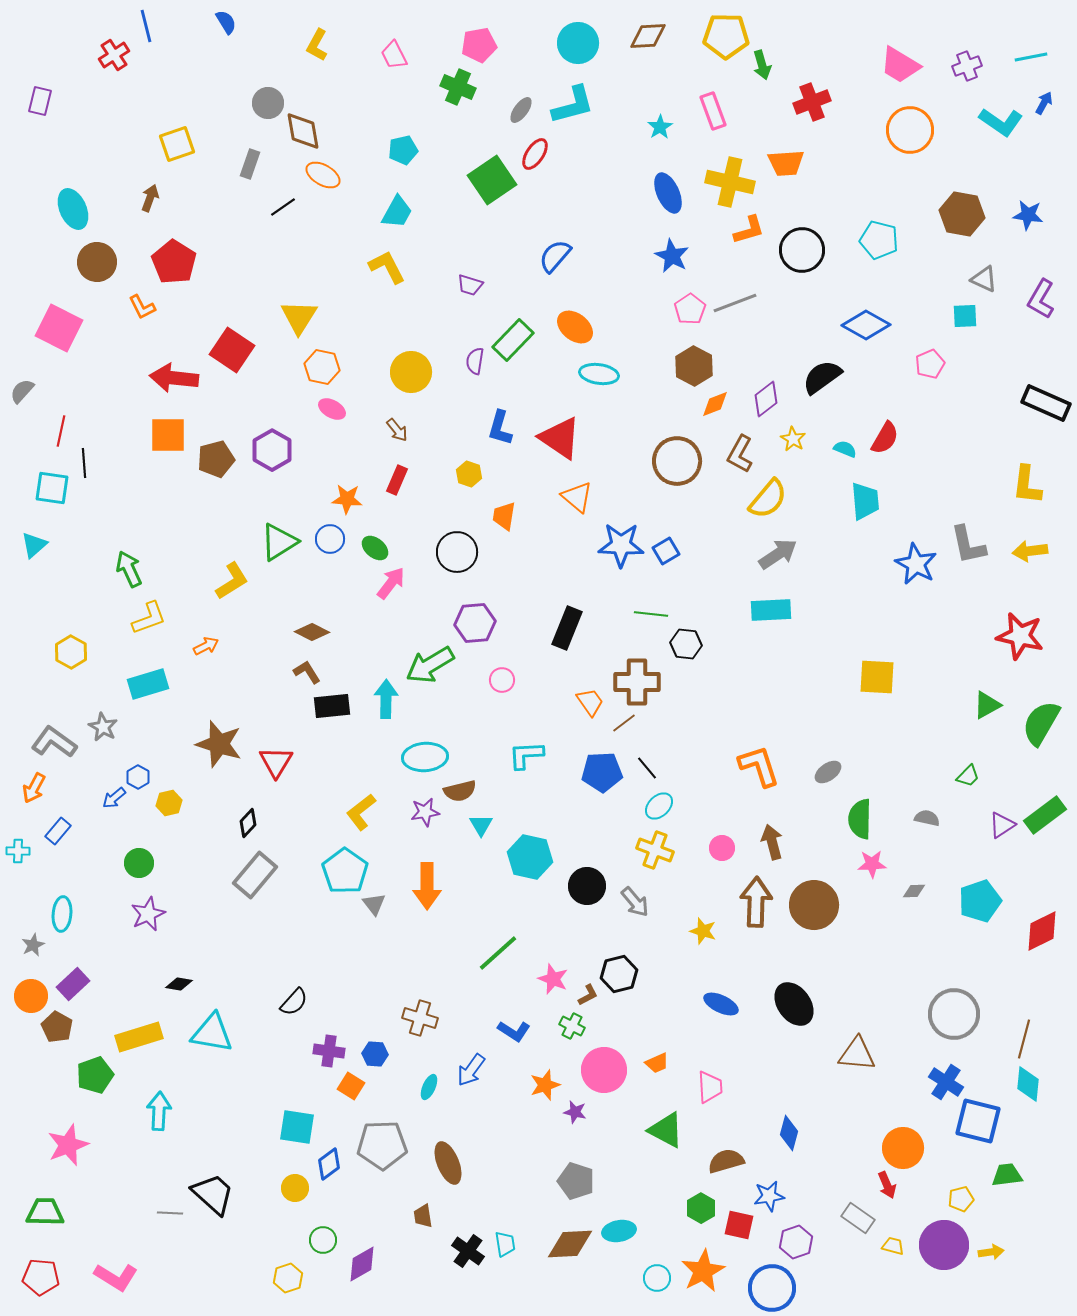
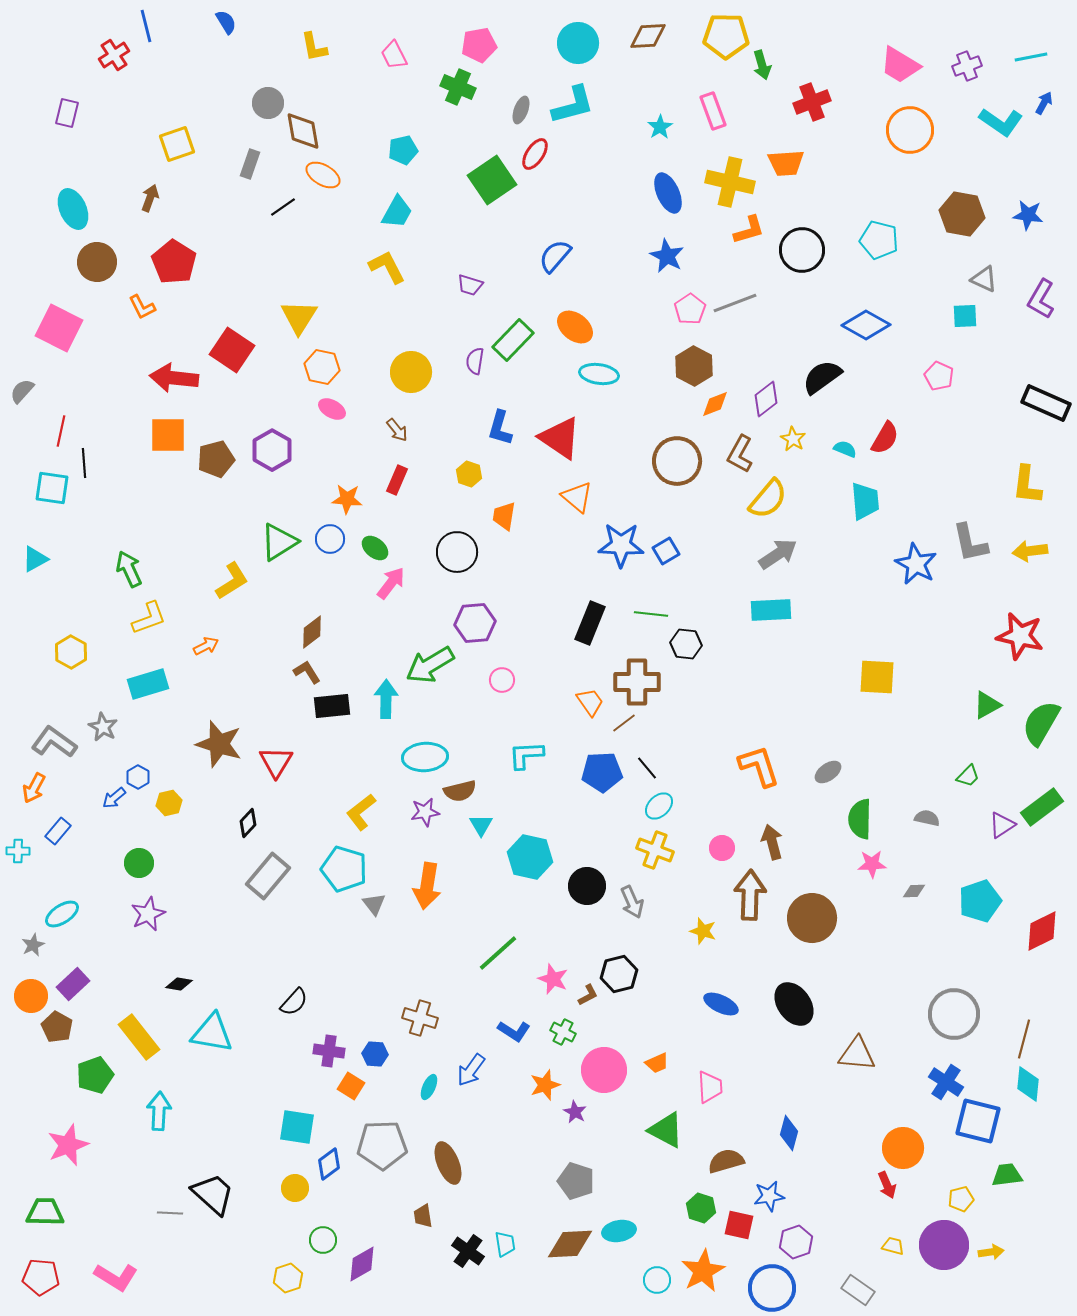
yellow L-shape at (317, 45): moved 3 px left, 2 px down; rotated 40 degrees counterclockwise
purple rectangle at (40, 101): moved 27 px right, 12 px down
gray ellipse at (521, 110): rotated 16 degrees counterclockwise
blue star at (672, 256): moved 5 px left
pink pentagon at (930, 364): moved 9 px right, 12 px down; rotated 24 degrees counterclockwise
cyan triangle at (34, 545): moved 1 px right, 14 px down; rotated 12 degrees clockwise
gray L-shape at (968, 545): moved 2 px right, 2 px up
black rectangle at (567, 628): moved 23 px right, 5 px up
brown diamond at (312, 632): rotated 64 degrees counterclockwise
green rectangle at (1045, 815): moved 3 px left, 8 px up
cyan pentagon at (345, 871): moved 1 px left, 2 px up; rotated 18 degrees counterclockwise
gray rectangle at (255, 875): moved 13 px right, 1 px down
orange arrow at (427, 886): rotated 9 degrees clockwise
gray arrow at (635, 902): moved 3 px left; rotated 16 degrees clockwise
brown arrow at (756, 902): moved 6 px left, 7 px up
brown circle at (814, 905): moved 2 px left, 13 px down
cyan ellipse at (62, 914): rotated 52 degrees clockwise
green cross at (572, 1026): moved 9 px left, 6 px down
yellow rectangle at (139, 1037): rotated 69 degrees clockwise
purple star at (575, 1112): rotated 15 degrees clockwise
green hexagon at (701, 1208): rotated 12 degrees counterclockwise
gray rectangle at (858, 1218): moved 72 px down
cyan circle at (657, 1278): moved 2 px down
